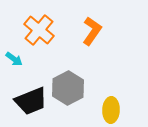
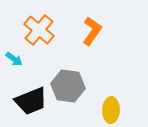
gray hexagon: moved 2 px up; rotated 24 degrees counterclockwise
